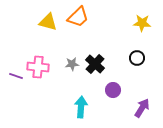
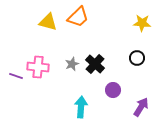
gray star: rotated 16 degrees counterclockwise
purple arrow: moved 1 px left, 1 px up
